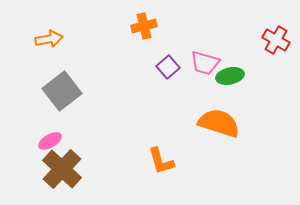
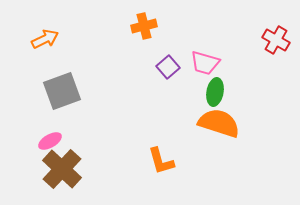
orange arrow: moved 4 px left; rotated 16 degrees counterclockwise
green ellipse: moved 15 px left, 16 px down; rotated 68 degrees counterclockwise
gray square: rotated 18 degrees clockwise
